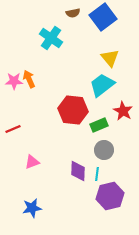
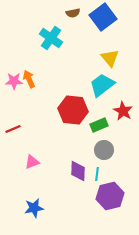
blue star: moved 2 px right
